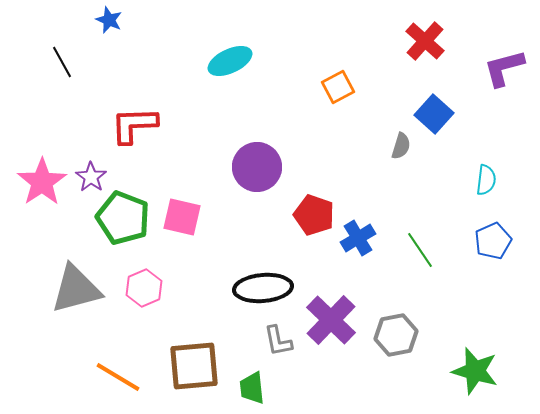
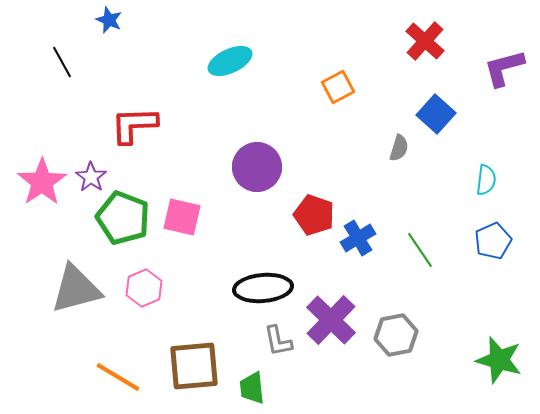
blue square: moved 2 px right
gray semicircle: moved 2 px left, 2 px down
green star: moved 24 px right, 11 px up
